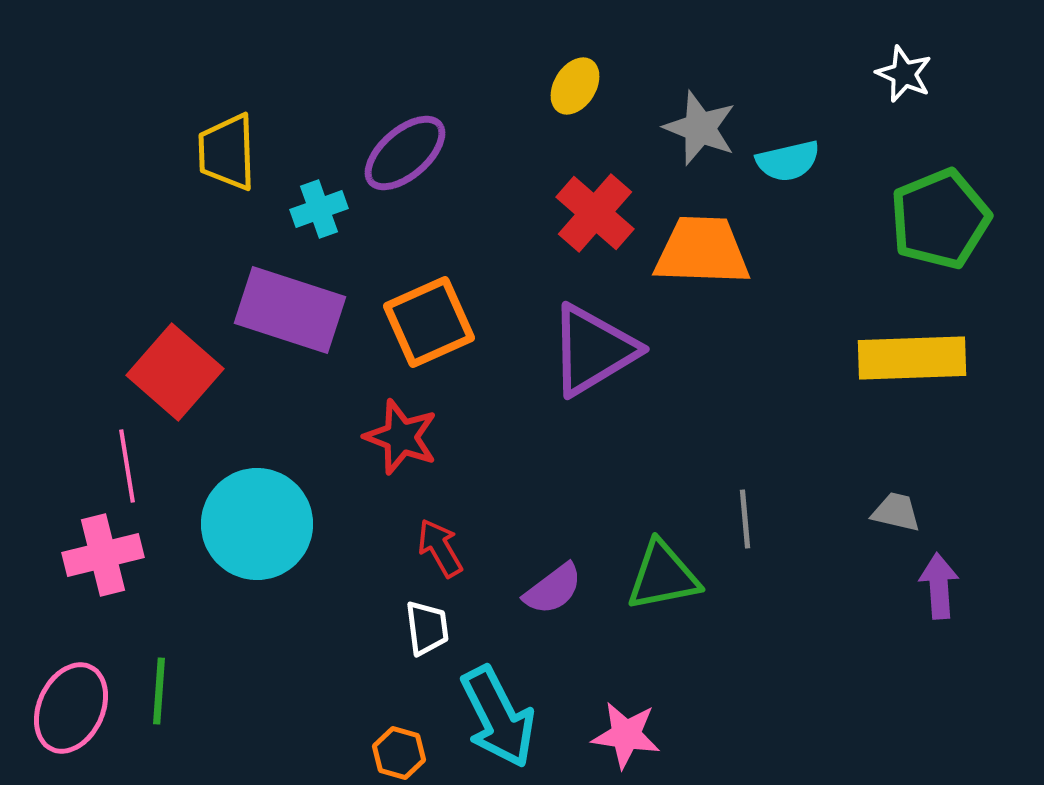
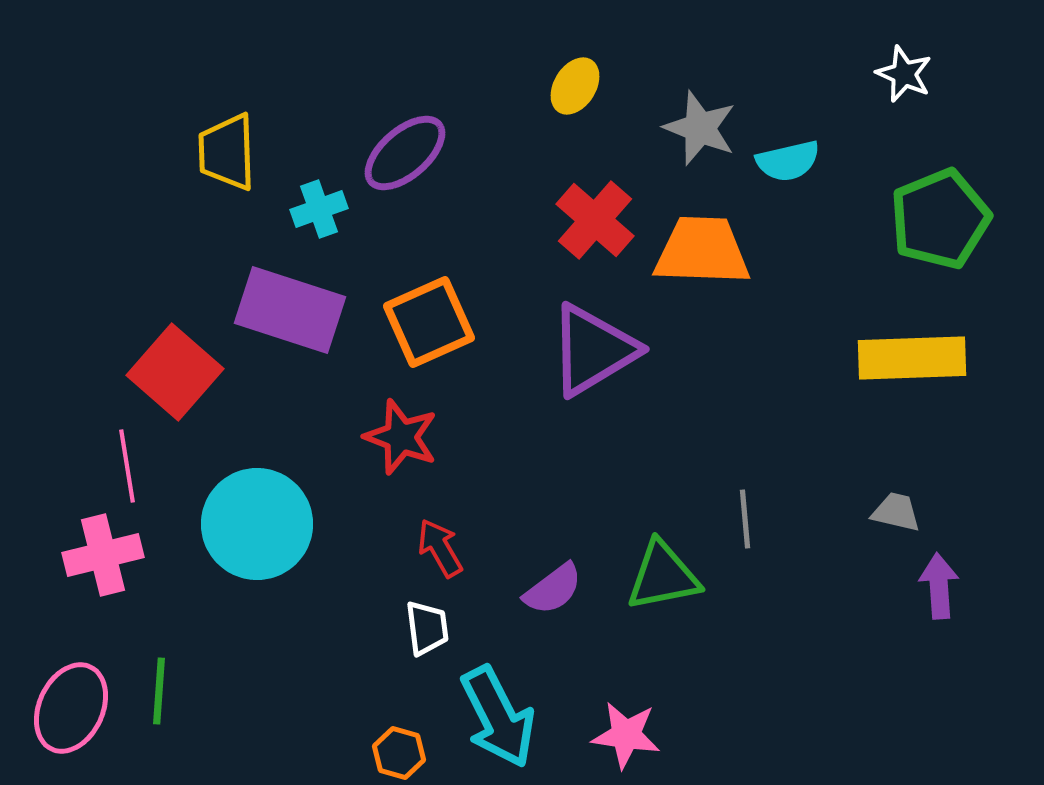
red cross: moved 7 px down
